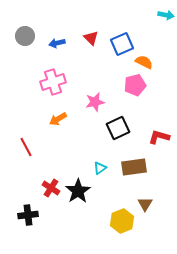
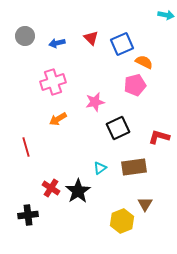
red line: rotated 12 degrees clockwise
